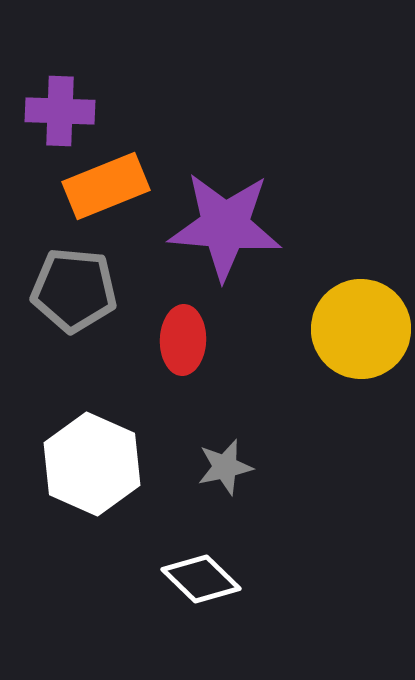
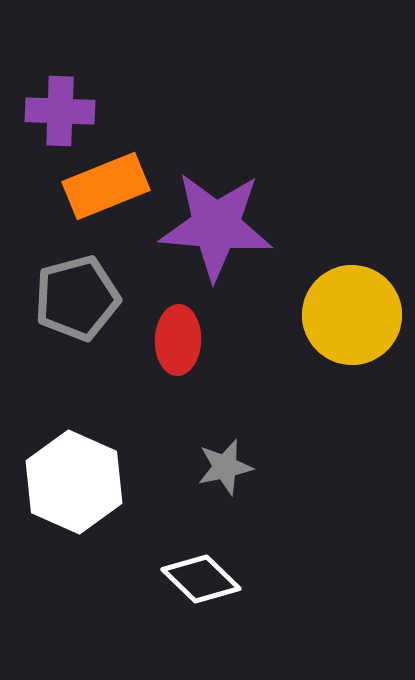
purple star: moved 9 px left
gray pentagon: moved 3 px right, 8 px down; rotated 20 degrees counterclockwise
yellow circle: moved 9 px left, 14 px up
red ellipse: moved 5 px left
white hexagon: moved 18 px left, 18 px down
